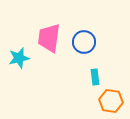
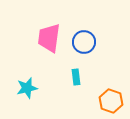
cyan star: moved 8 px right, 30 px down
cyan rectangle: moved 19 px left
orange hexagon: rotated 10 degrees clockwise
